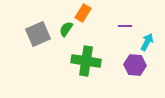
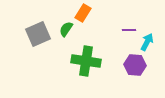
purple line: moved 4 px right, 4 px down
